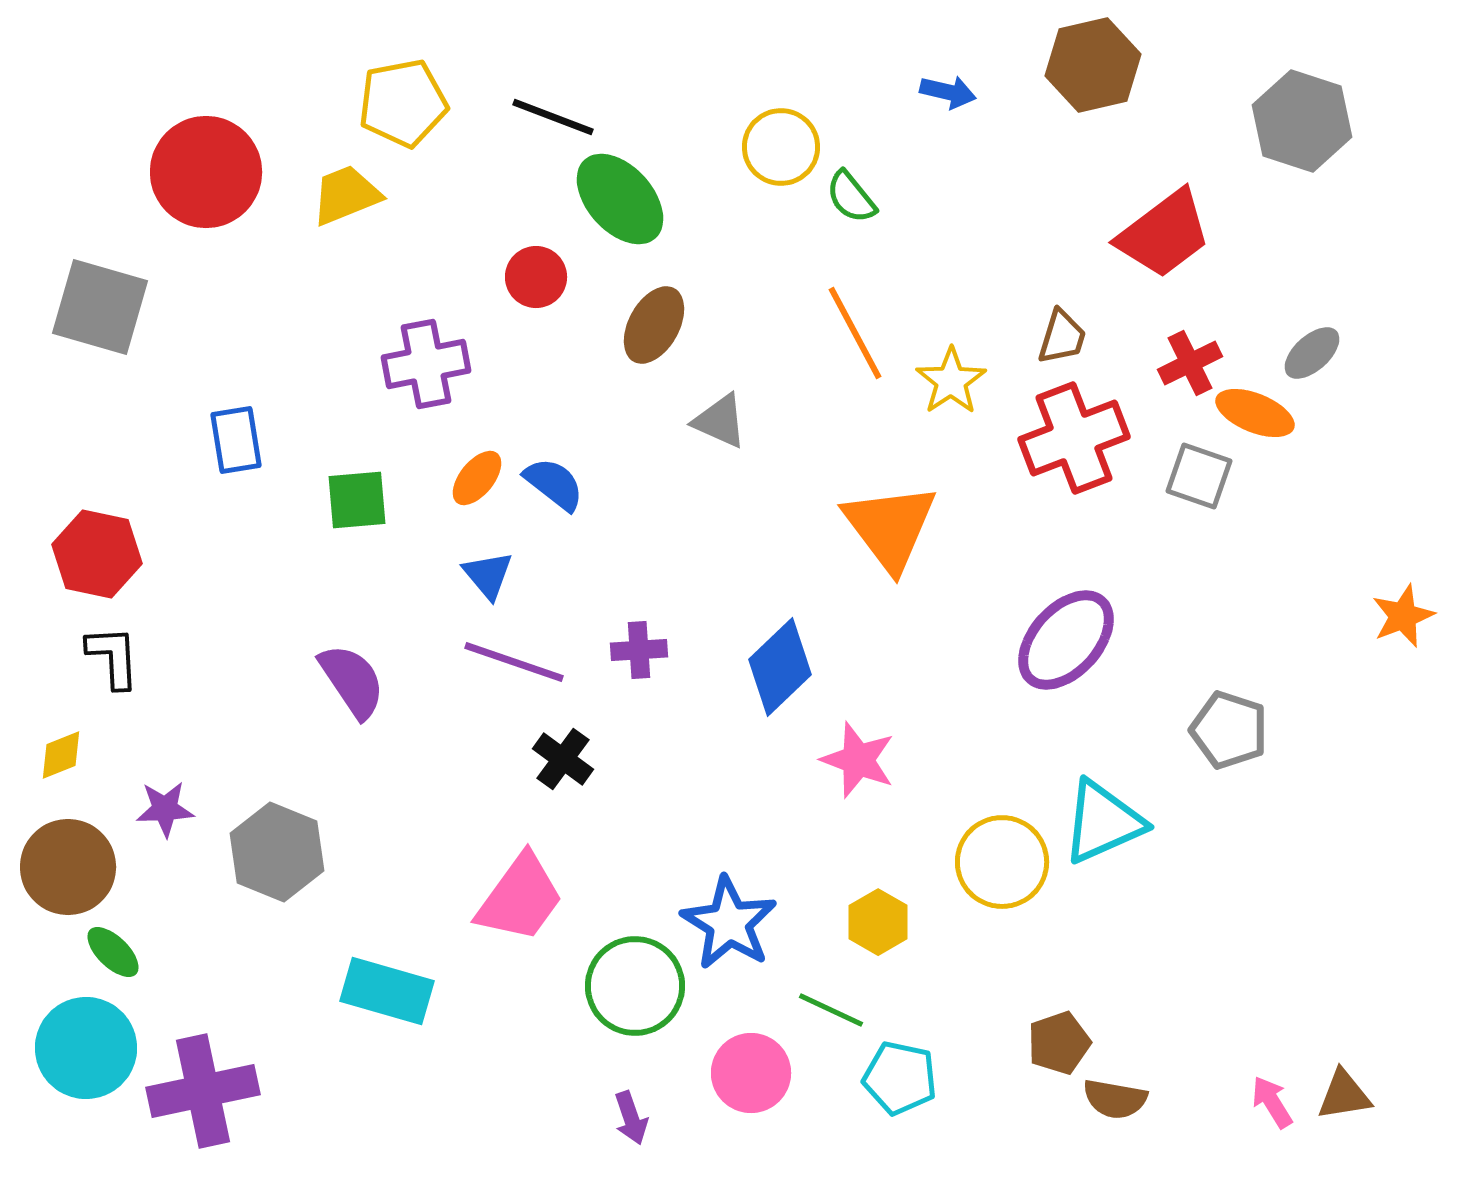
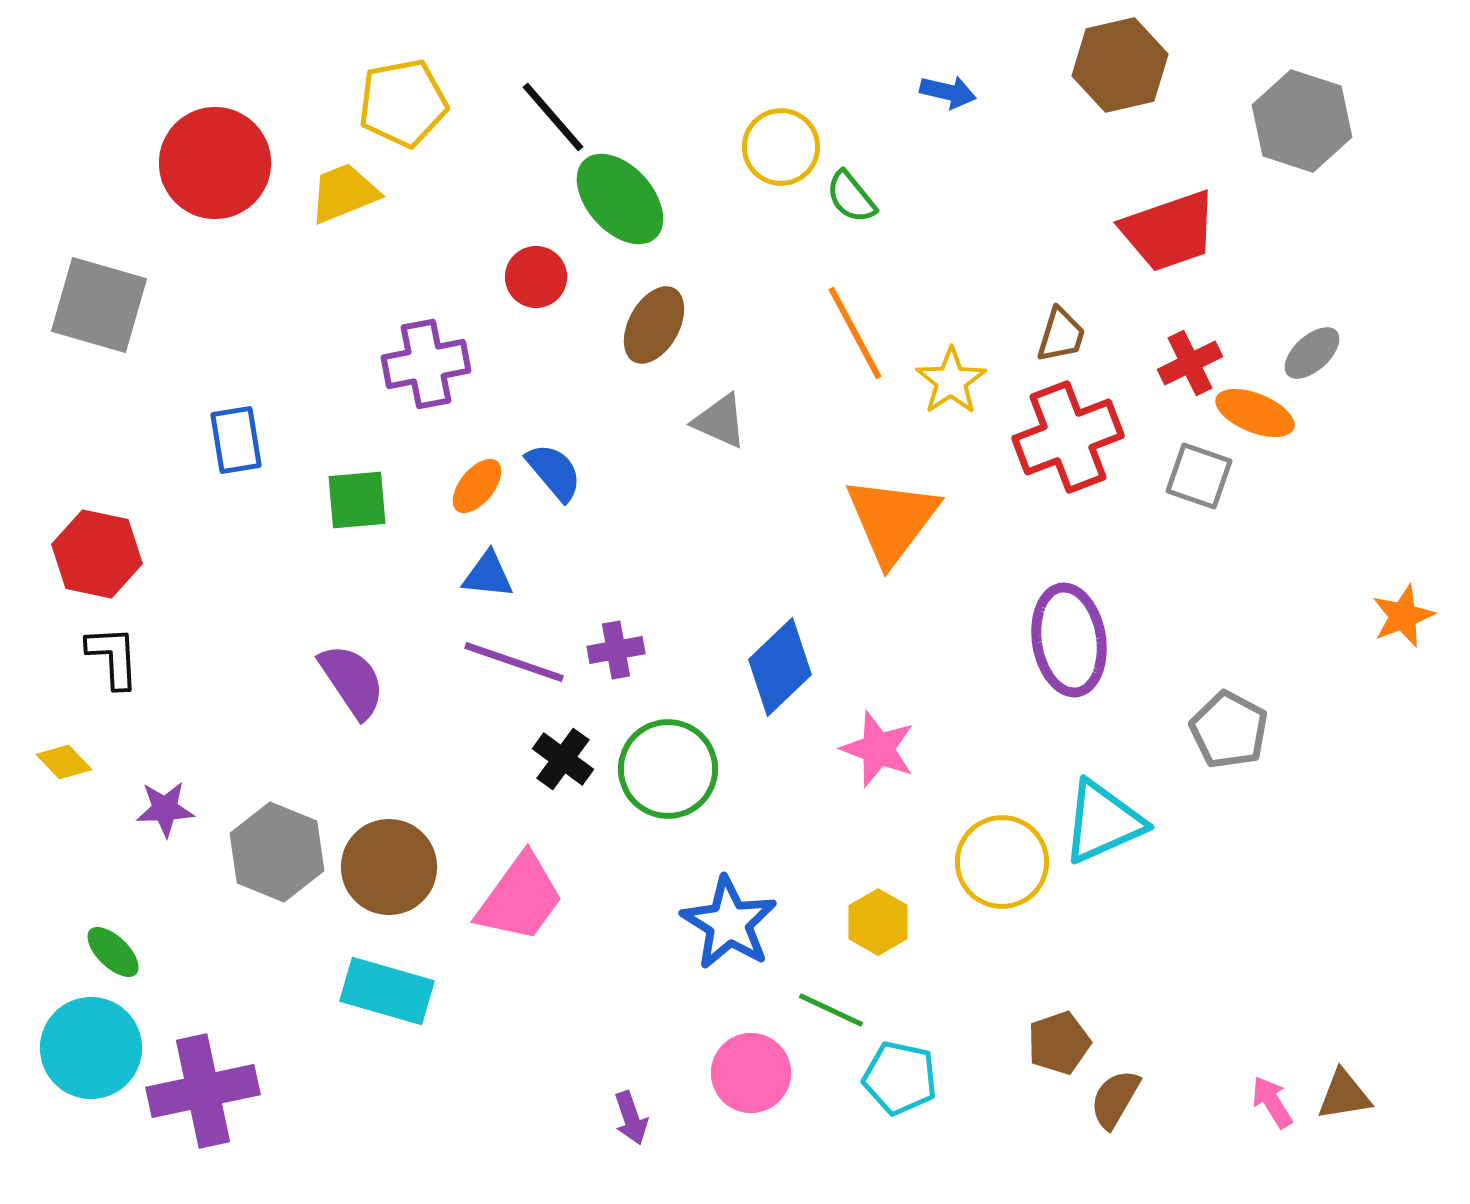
brown hexagon at (1093, 65): moved 27 px right
black line at (553, 117): rotated 28 degrees clockwise
red circle at (206, 172): moved 9 px right, 9 px up
yellow trapezoid at (346, 195): moved 2 px left, 2 px up
red trapezoid at (1164, 234): moved 5 px right, 3 px up; rotated 18 degrees clockwise
gray square at (100, 307): moved 1 px left, 2 px up
brown trapezoid at (1062, 337): moved 1 px left, 2 px up
red cross at (1074, 438): moved 6 px left, 1 px up
orange ellipse at (477, 478): moved 8 px down
blue semicircle at (554, 484): moved 12 px up; rotated 12 degrees clockwise
orange triangle at (890, 527): moved 2 px right, 7 px up; rotated 14 degrees clockwise
blue triangle at (488, 575): rotated 44 degrees counterclockwise
purple ellipse at (1066, 640): moved 3 px right; rotated 51 degrees counterclockwise
purple cross at (639, 650): moved 23 px left; rotated 6 degrees counterclockwise
gray pentagon at (1229, 730): rotated 10 degrees clockwise
yellow diamond at (61, 755): moved 3 px right, 7 px down; rotated 68 degrees clockwise
pink star at (858, 760): moved 20 px right, 11 px up
brown circle at (68, 867): moved 321 px right
green circle at (635, 986): moved 33 px right, 217 px up
cyan circle at (86, 1048): moved 5 px right
brown semicircle at (1115, 1099): rotated 110 degrees clockwise
